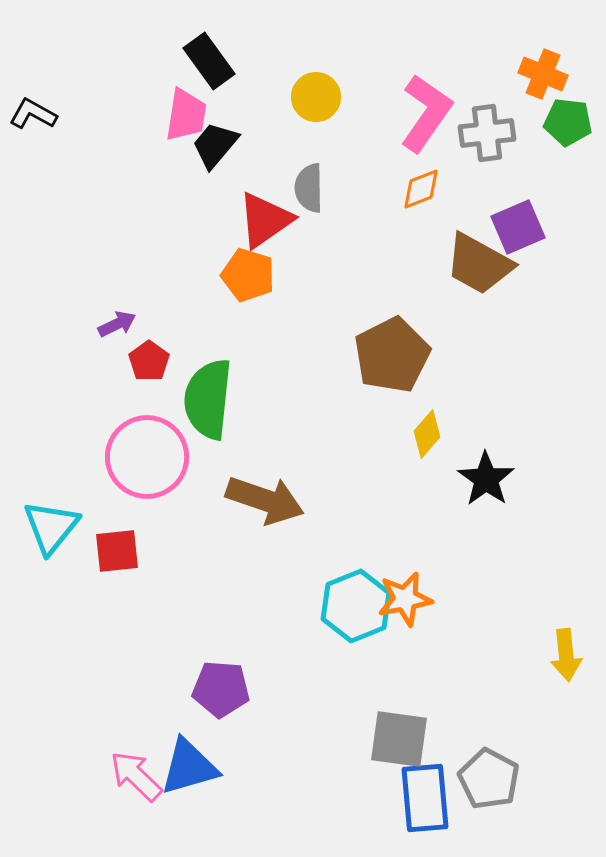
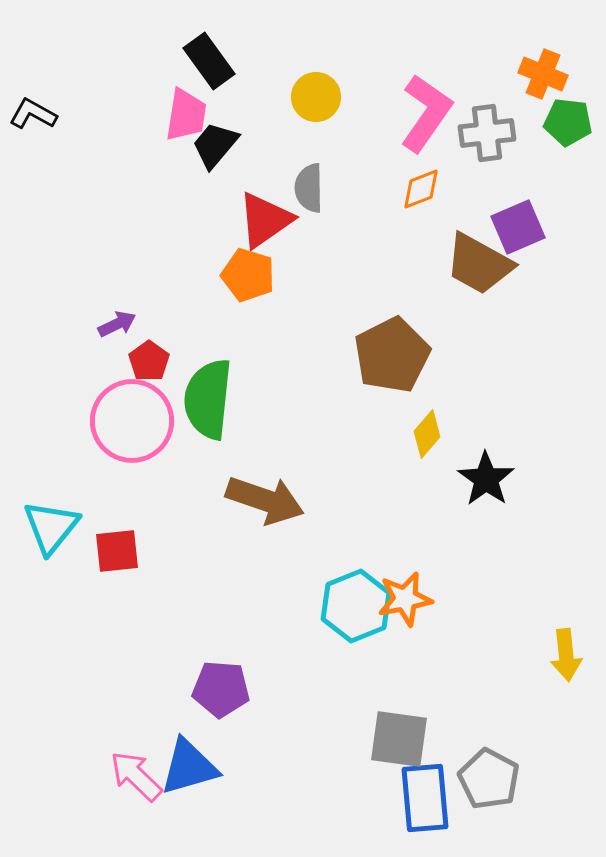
pink circle: moved 15 px left, 36 px up
